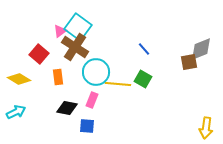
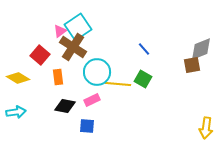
cyan square: rotated 20 degrees clockwise
brown cross: moved 2 px left
red square: moved 1 px right, 1 px down
brown square: moved 3 px right, 3 px down
cyan circle: moved 1 px right
yellow diamond: moved 1 px left, 1 px up
pink rectangle: rotated 42 degrees clockwise
black diamond: moved 2 px left, 2 px up
cyan arrow: rotated 18 degrees clockwise
